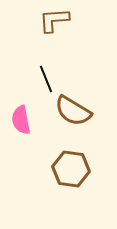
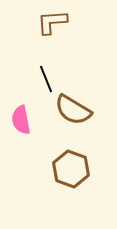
brown L-shape: moved 2 px left, 2 px down
brown semicircle: moved 1 px up
brown hexagon: rotated 12 degrees clockwise
